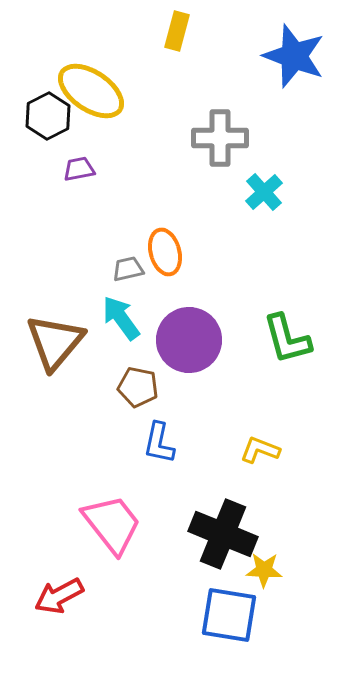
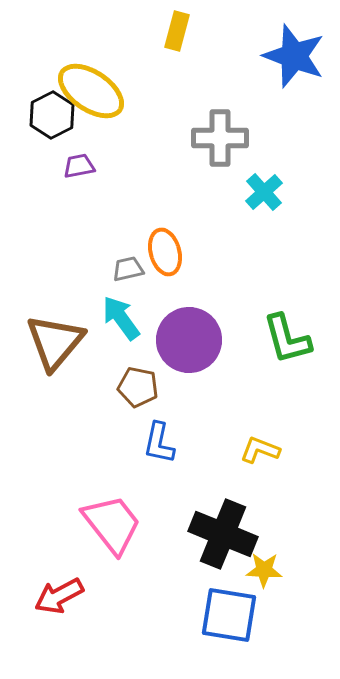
black hexagon: moved 4 px right, 1 px up
purple trapezoid: moved 3 px up
